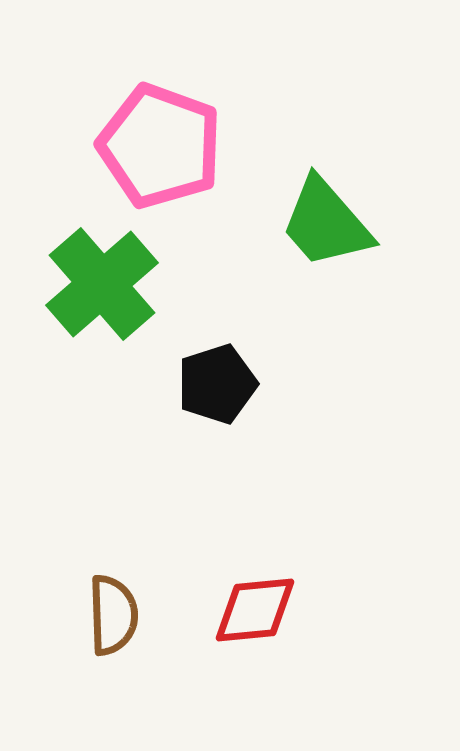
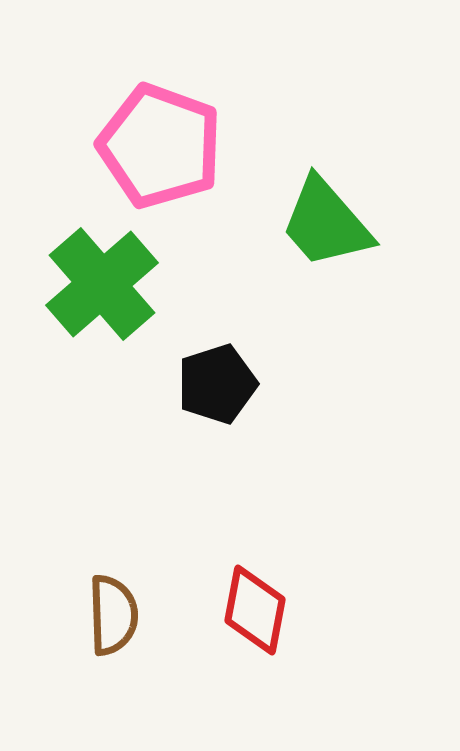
red diamond: rotated 74 degrees counterclockwise
